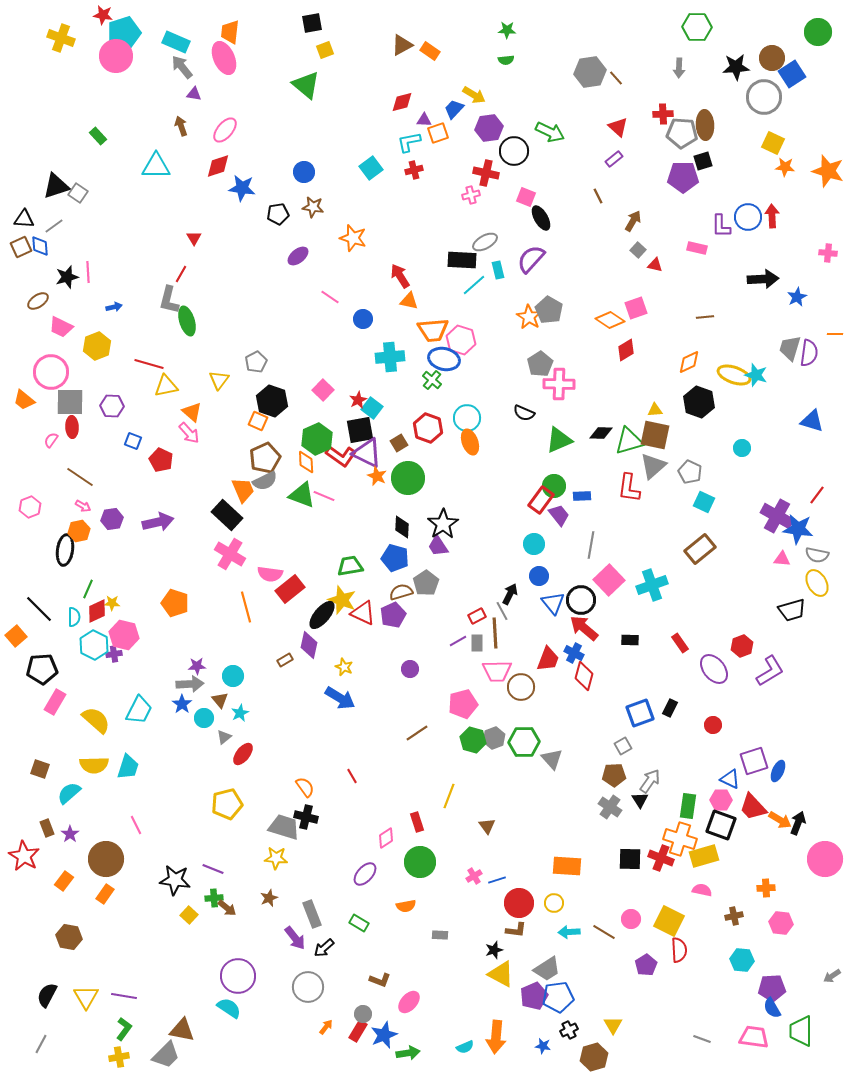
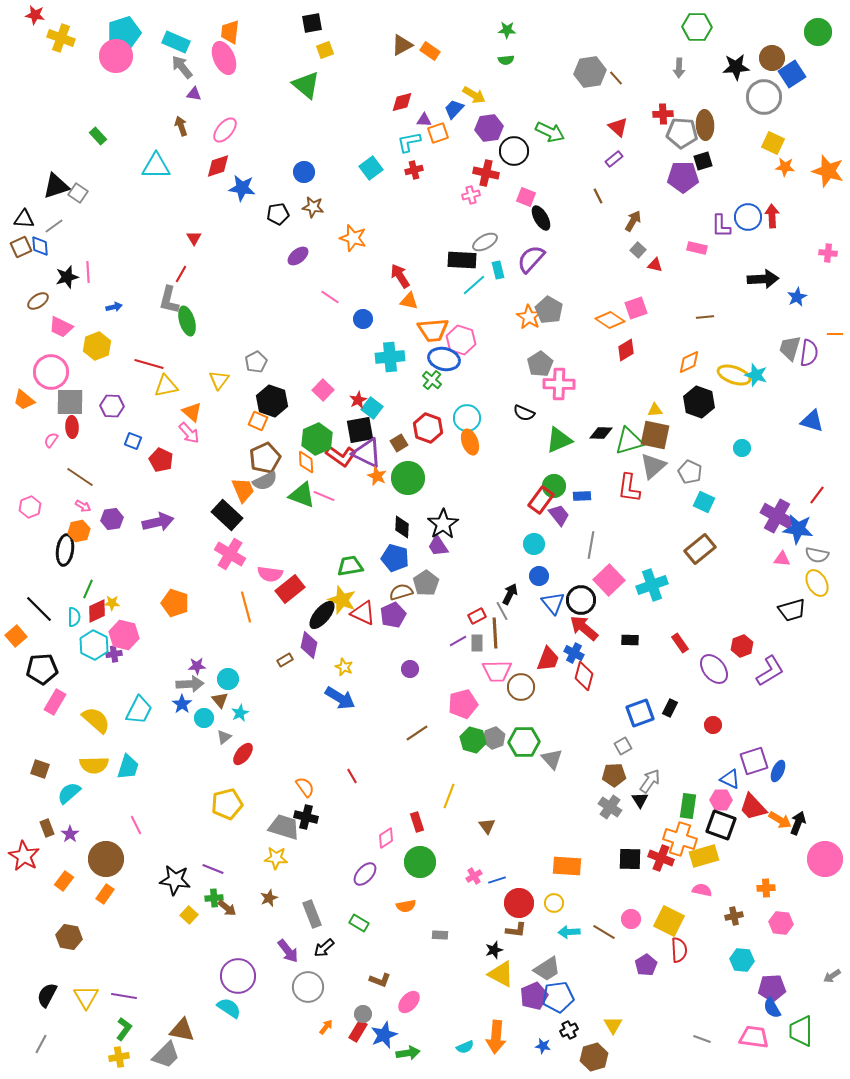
red star at (103, 15): moved 68 px left
cyan circle at (233, 676): moved 5 px left, 3 px down
purple arrow at (295, 938): moved 7 px left, 13 px down
